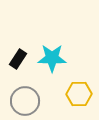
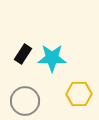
black rectangle: moved 5 px right, 5 px up
